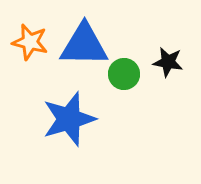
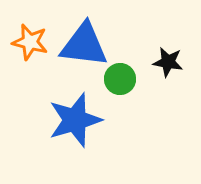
blue triangle: rotated 6 degrees clockwise
green circle: moved 4 px left, 5 px down
blue star: moved 6 px right, 1 px down
